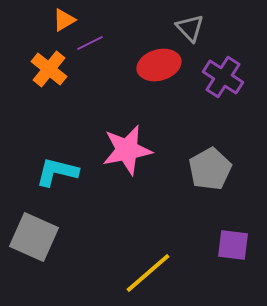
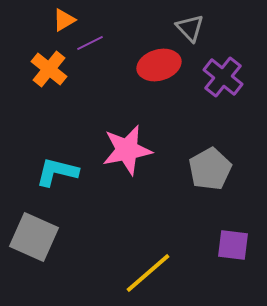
purple cross: rotated 6 degrees clockwise
